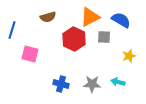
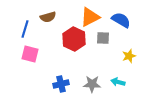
blue line: moved 13 px right, 1 px up
gray square: moved 1 px left, 1 px down
blue cross: rotated 28 degrees counterclockwise
